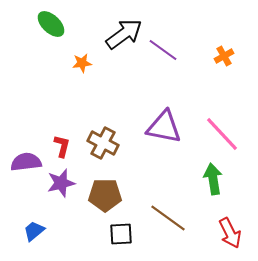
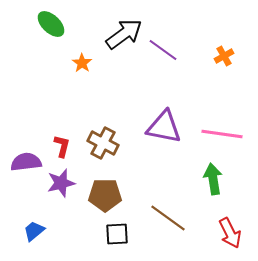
orange star: rotated 30 degrees counterclockwise
pink line: rotated 39 degrees counterclockwise
black square: moved 4 px left
